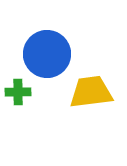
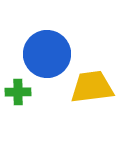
yellow trapezoid: moved 1 px right, 5 px up
